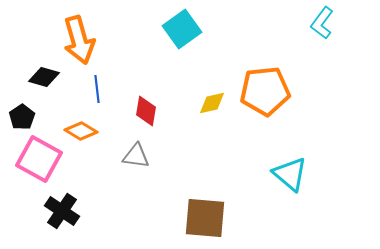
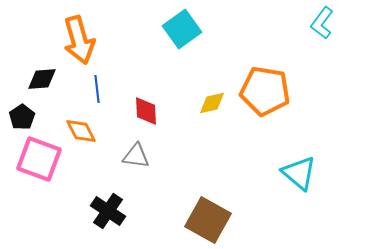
black diamond: moved 2 px left, 2 px down; rotated 20 degrees counterclockwise
orange pentagon: rotated 15 degrees clockwise
red diamond: rotated 12 degrees counterclockwise
orange diamond: rotated 32 degrees clockwise
pink square: rotated 9 degrees counterclockwise
cyan triangle: moved 9 px right, 1 px up
black cross: moved 46 px right
brown square: moved 3 px right, 2 px down; rotated 24 degrees clockwise
